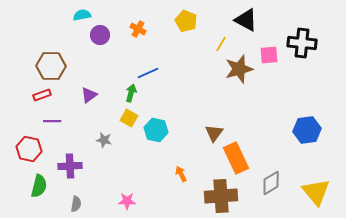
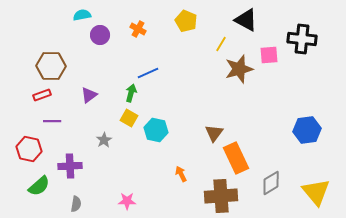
black cross: moved 4 px up
gray star: rotated 28 degrees clockwise
green semicircle: rotated 35 degrees clockwise
